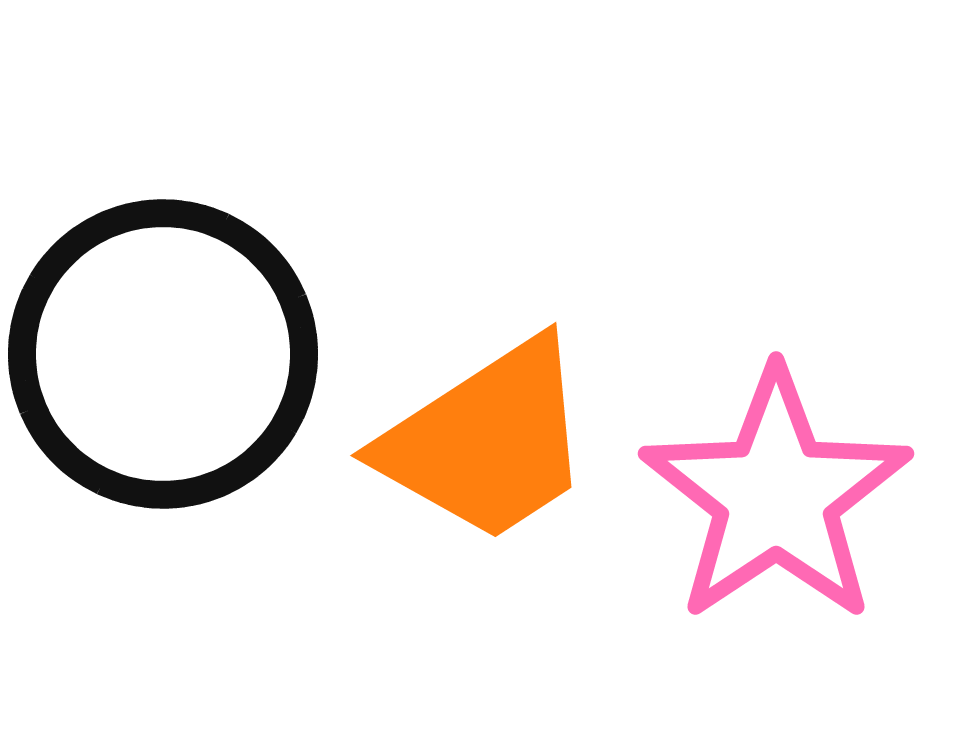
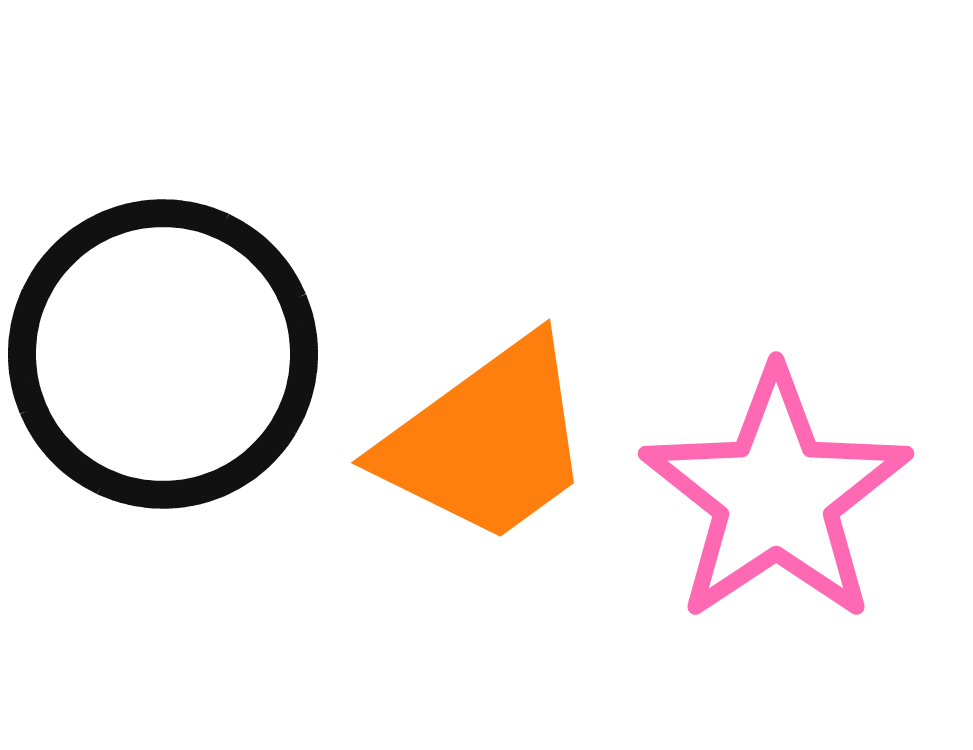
orange trapezoid: rotated 3 degrees counterclockwise
